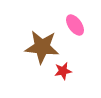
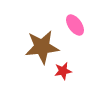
brown star: rotated 12 degrees counterclockwise
